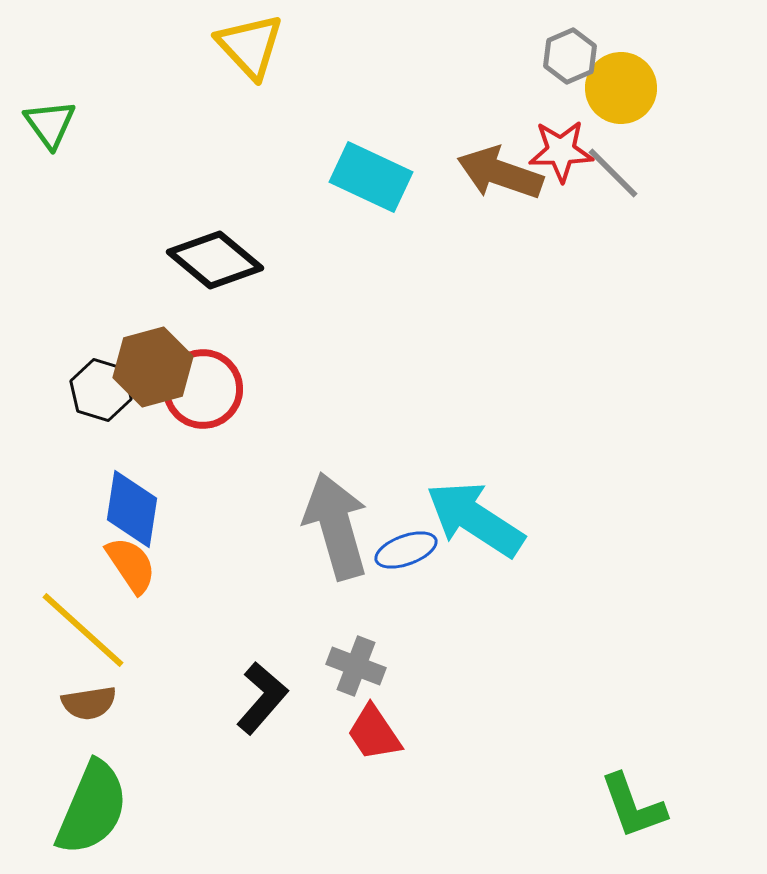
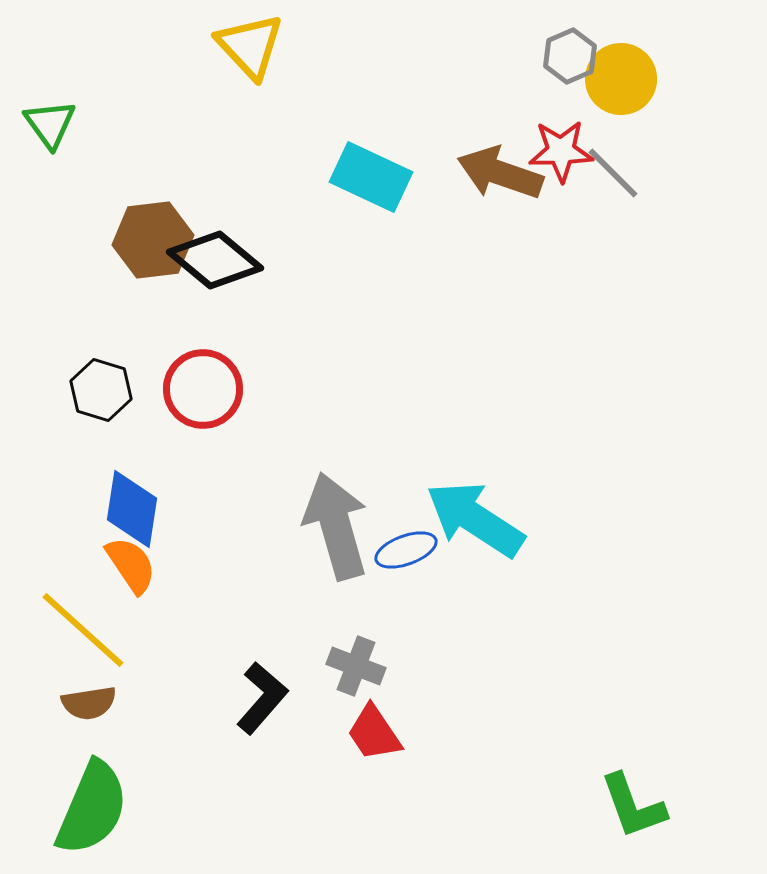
yellow circle: moved 9 px up
brown hexagon: moved 127 px up; rotated 8 degrees clockwise
